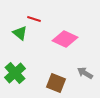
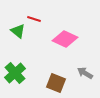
green triangle: moved 2 px left, 2 px up
